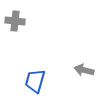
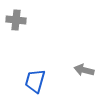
gray cross: moved 1 px right, 1 px up
